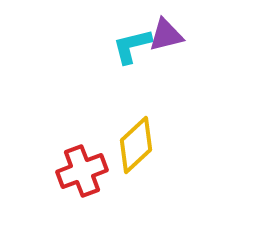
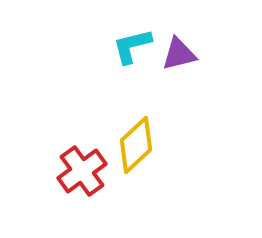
purple triangle: moved 13 px right, 19 px down
red cross: rotated 15 degrees counterclockwise
